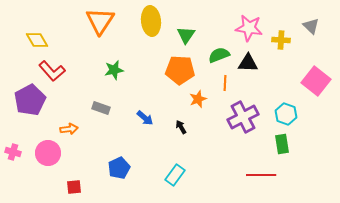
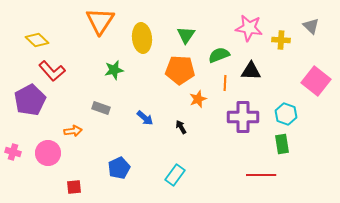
yellow ellipse: moved 9 px left, 17 px down
yellow diamond: rotated 15 degrees counterclockwise
black triangle: moved 3 px right, 8 px down
purple cross: rotated 28 degrees clockwise
orange arrow: moved 4 px right, 2 px down
